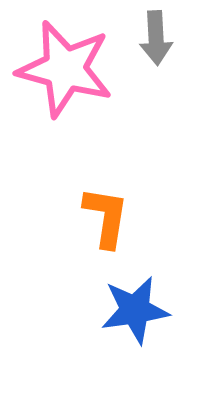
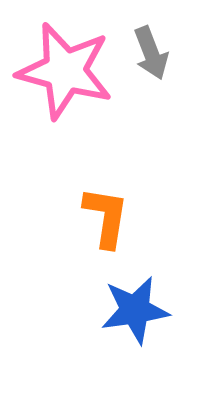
gray arrow: moved 5 px left, 15 px down; rotated 18 degrees counterclockwise
pink star: moved 2 px down
